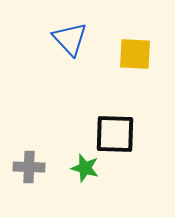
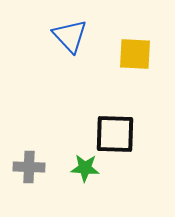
blue triangle: moved 3 px up
green star: rotated 12 degrees counterclockwise
